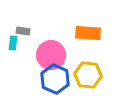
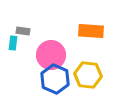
orange rectangle: moved 3 px right, 2 px up
